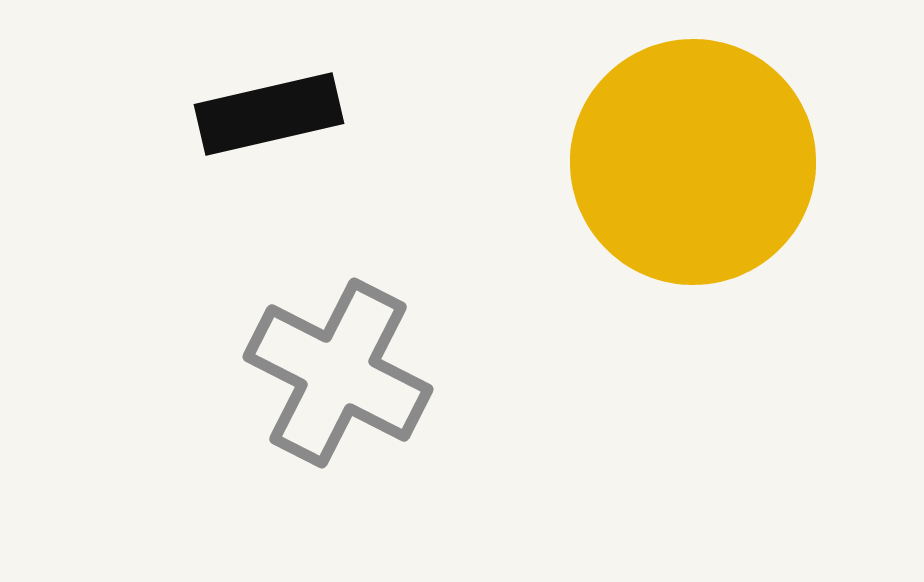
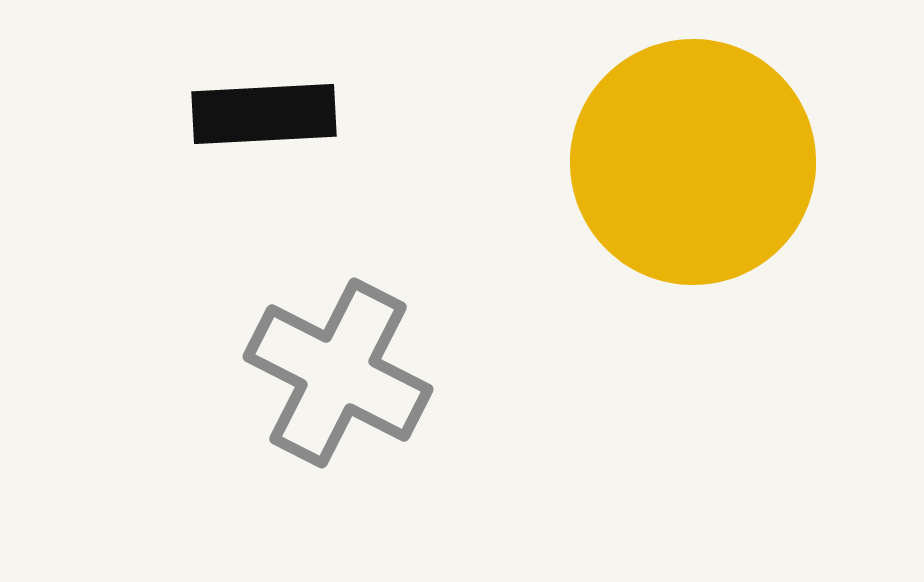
black rectangle: moved 5 px left; rotated 10 degrees clockwise
